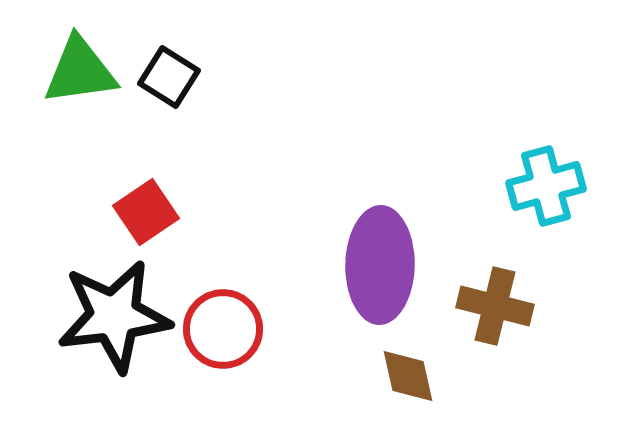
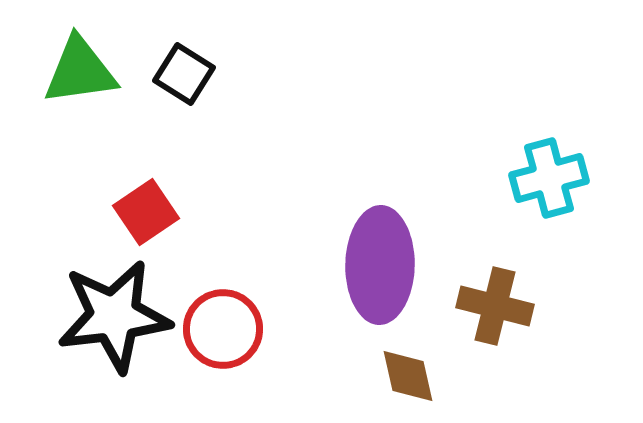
black square: moved 15 px right, 3 px up
cyan cross: moved 3 px right, 8 px up
